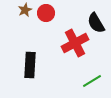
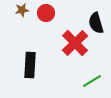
brown star: moved 3 px left; rotated 16 degrees clockwise
black semicircle: rotated 15 degrees clockwise
red cross: rotated 16 degrees counterclockwise
